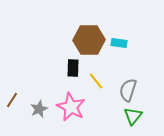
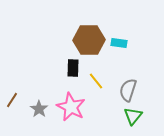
gray star: rotated 12 degrees counterclockwise
